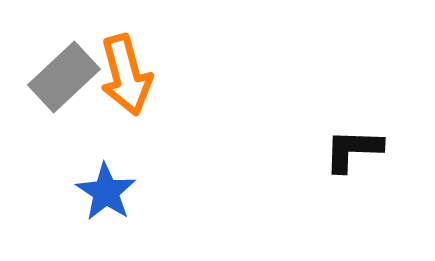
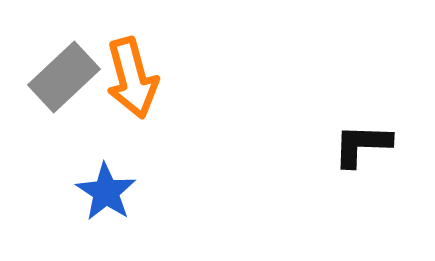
orange arrow: moved 6 px right, 3 px down
black L-shape: moved 9 px right, 5 px up
